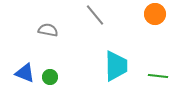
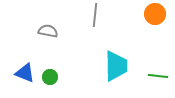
gray line: rotated 45 degrees clockwise
gray semicircle: moved 1 px down
